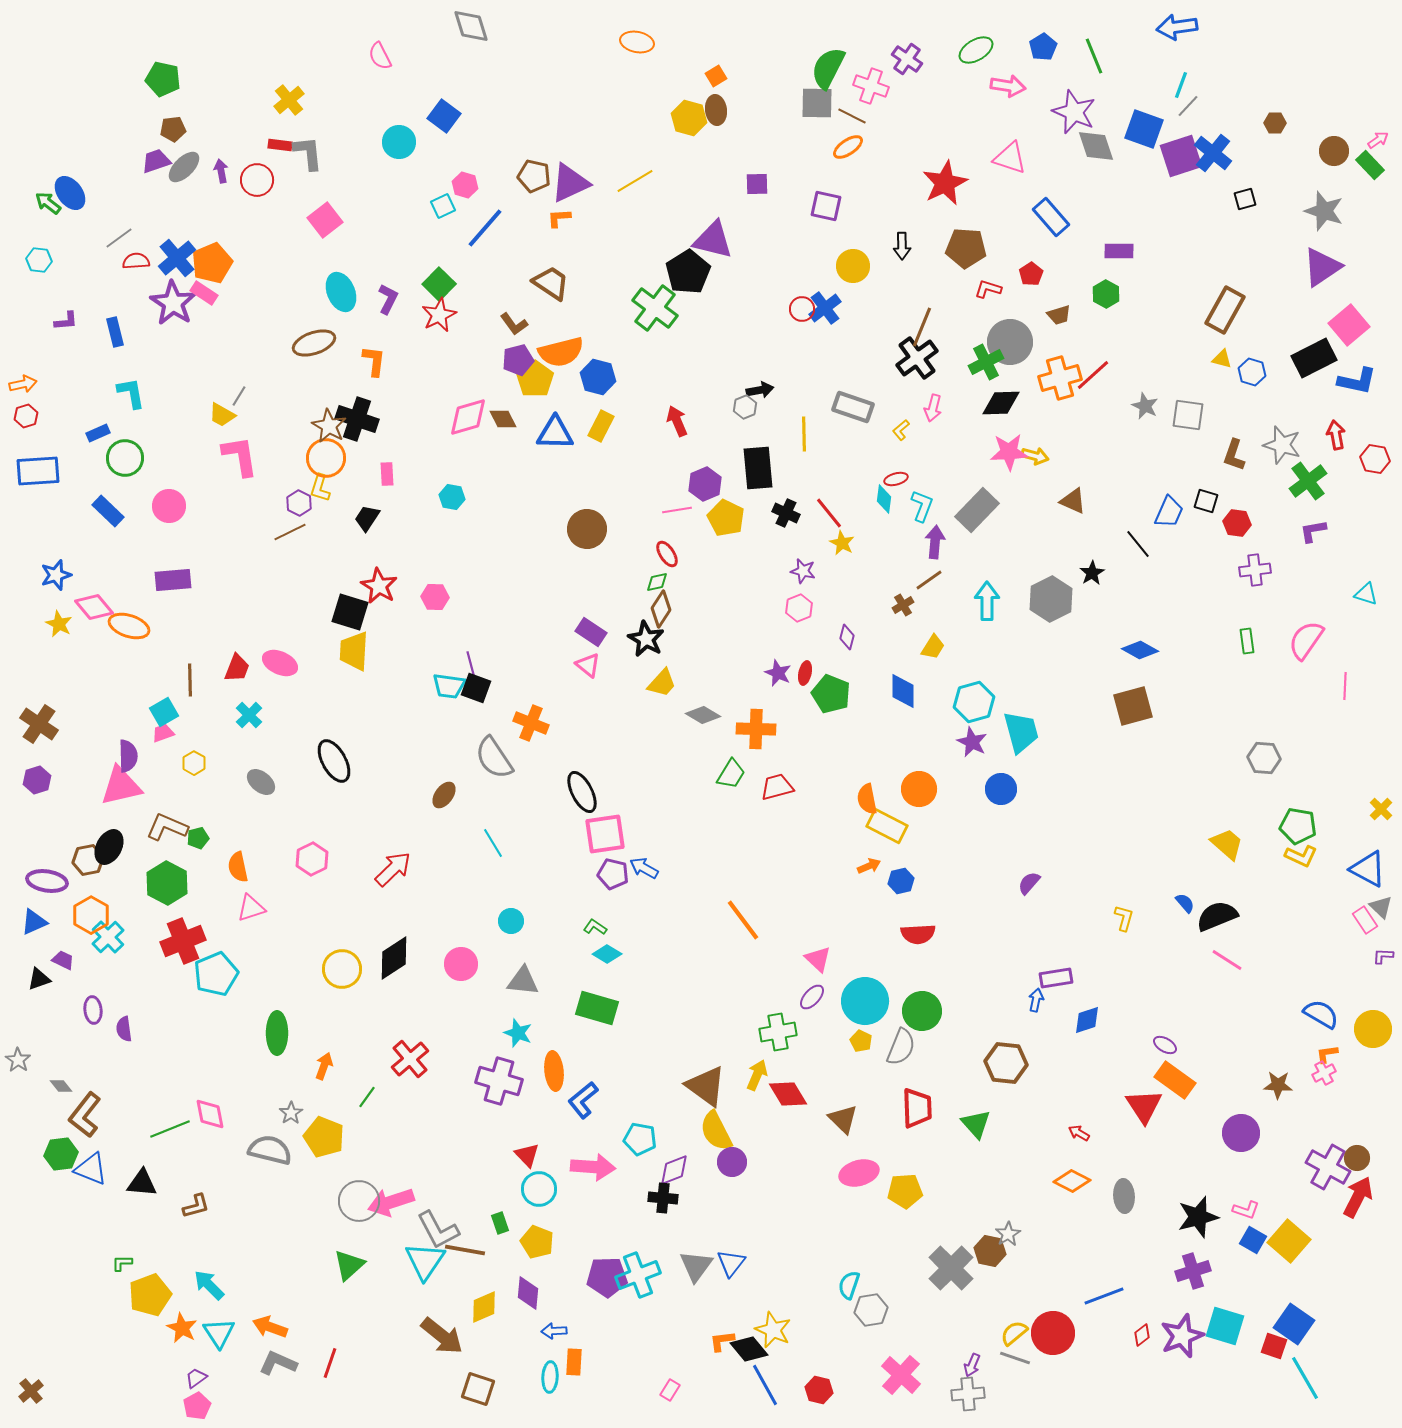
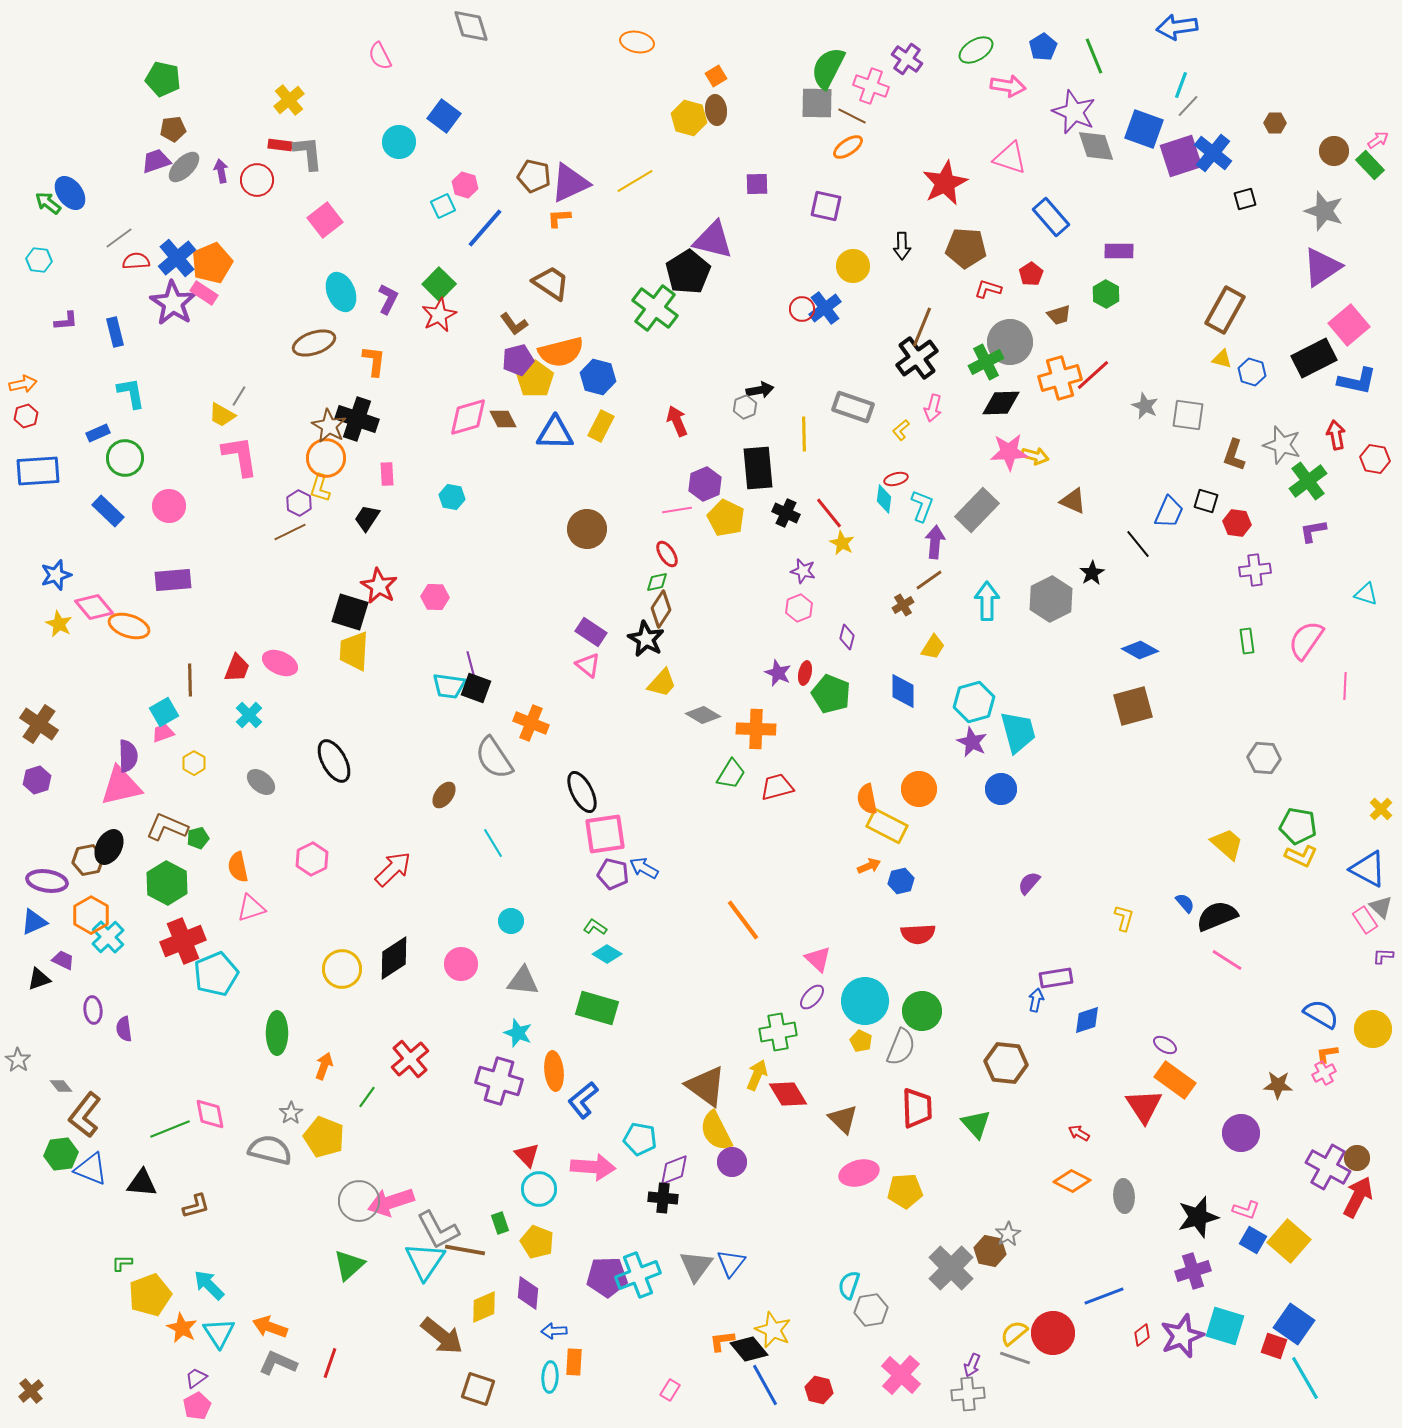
cyan trapezoid at (1021, 732): moved 3 px left
